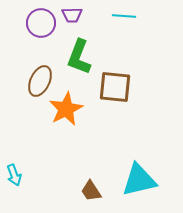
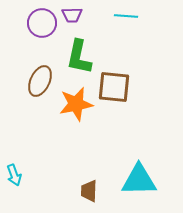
cyan line: moved 2 px right
purple circle: moved 1 px right
green L-shape: rotated 9 degrees counterclockwise
brown square: moved 1 px left
orange star: moved 10 px right, 5 px up; rotated 16 degrees clockwise
cyan triangle: rotated 12 degrees clockwise
brown trapezoid: moved 2 px left; rotated 35 degrees clockwise
